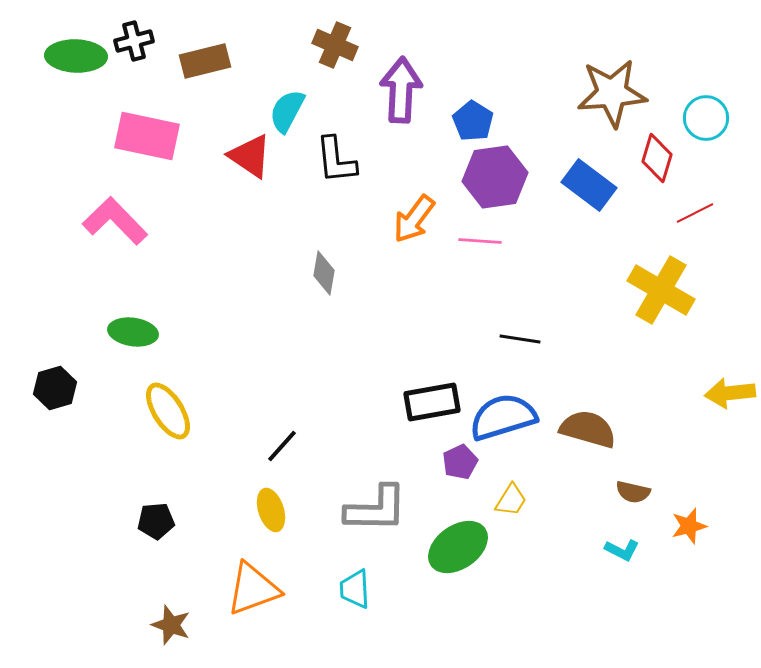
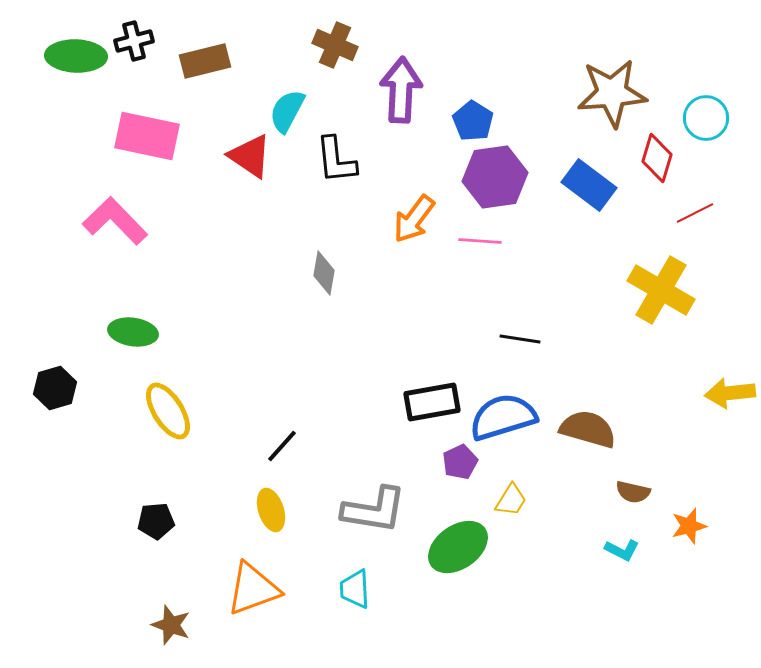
gray L-shape at (376, 509): moved 2 px left, 1 px down; rotated 8 degrees clockwise
